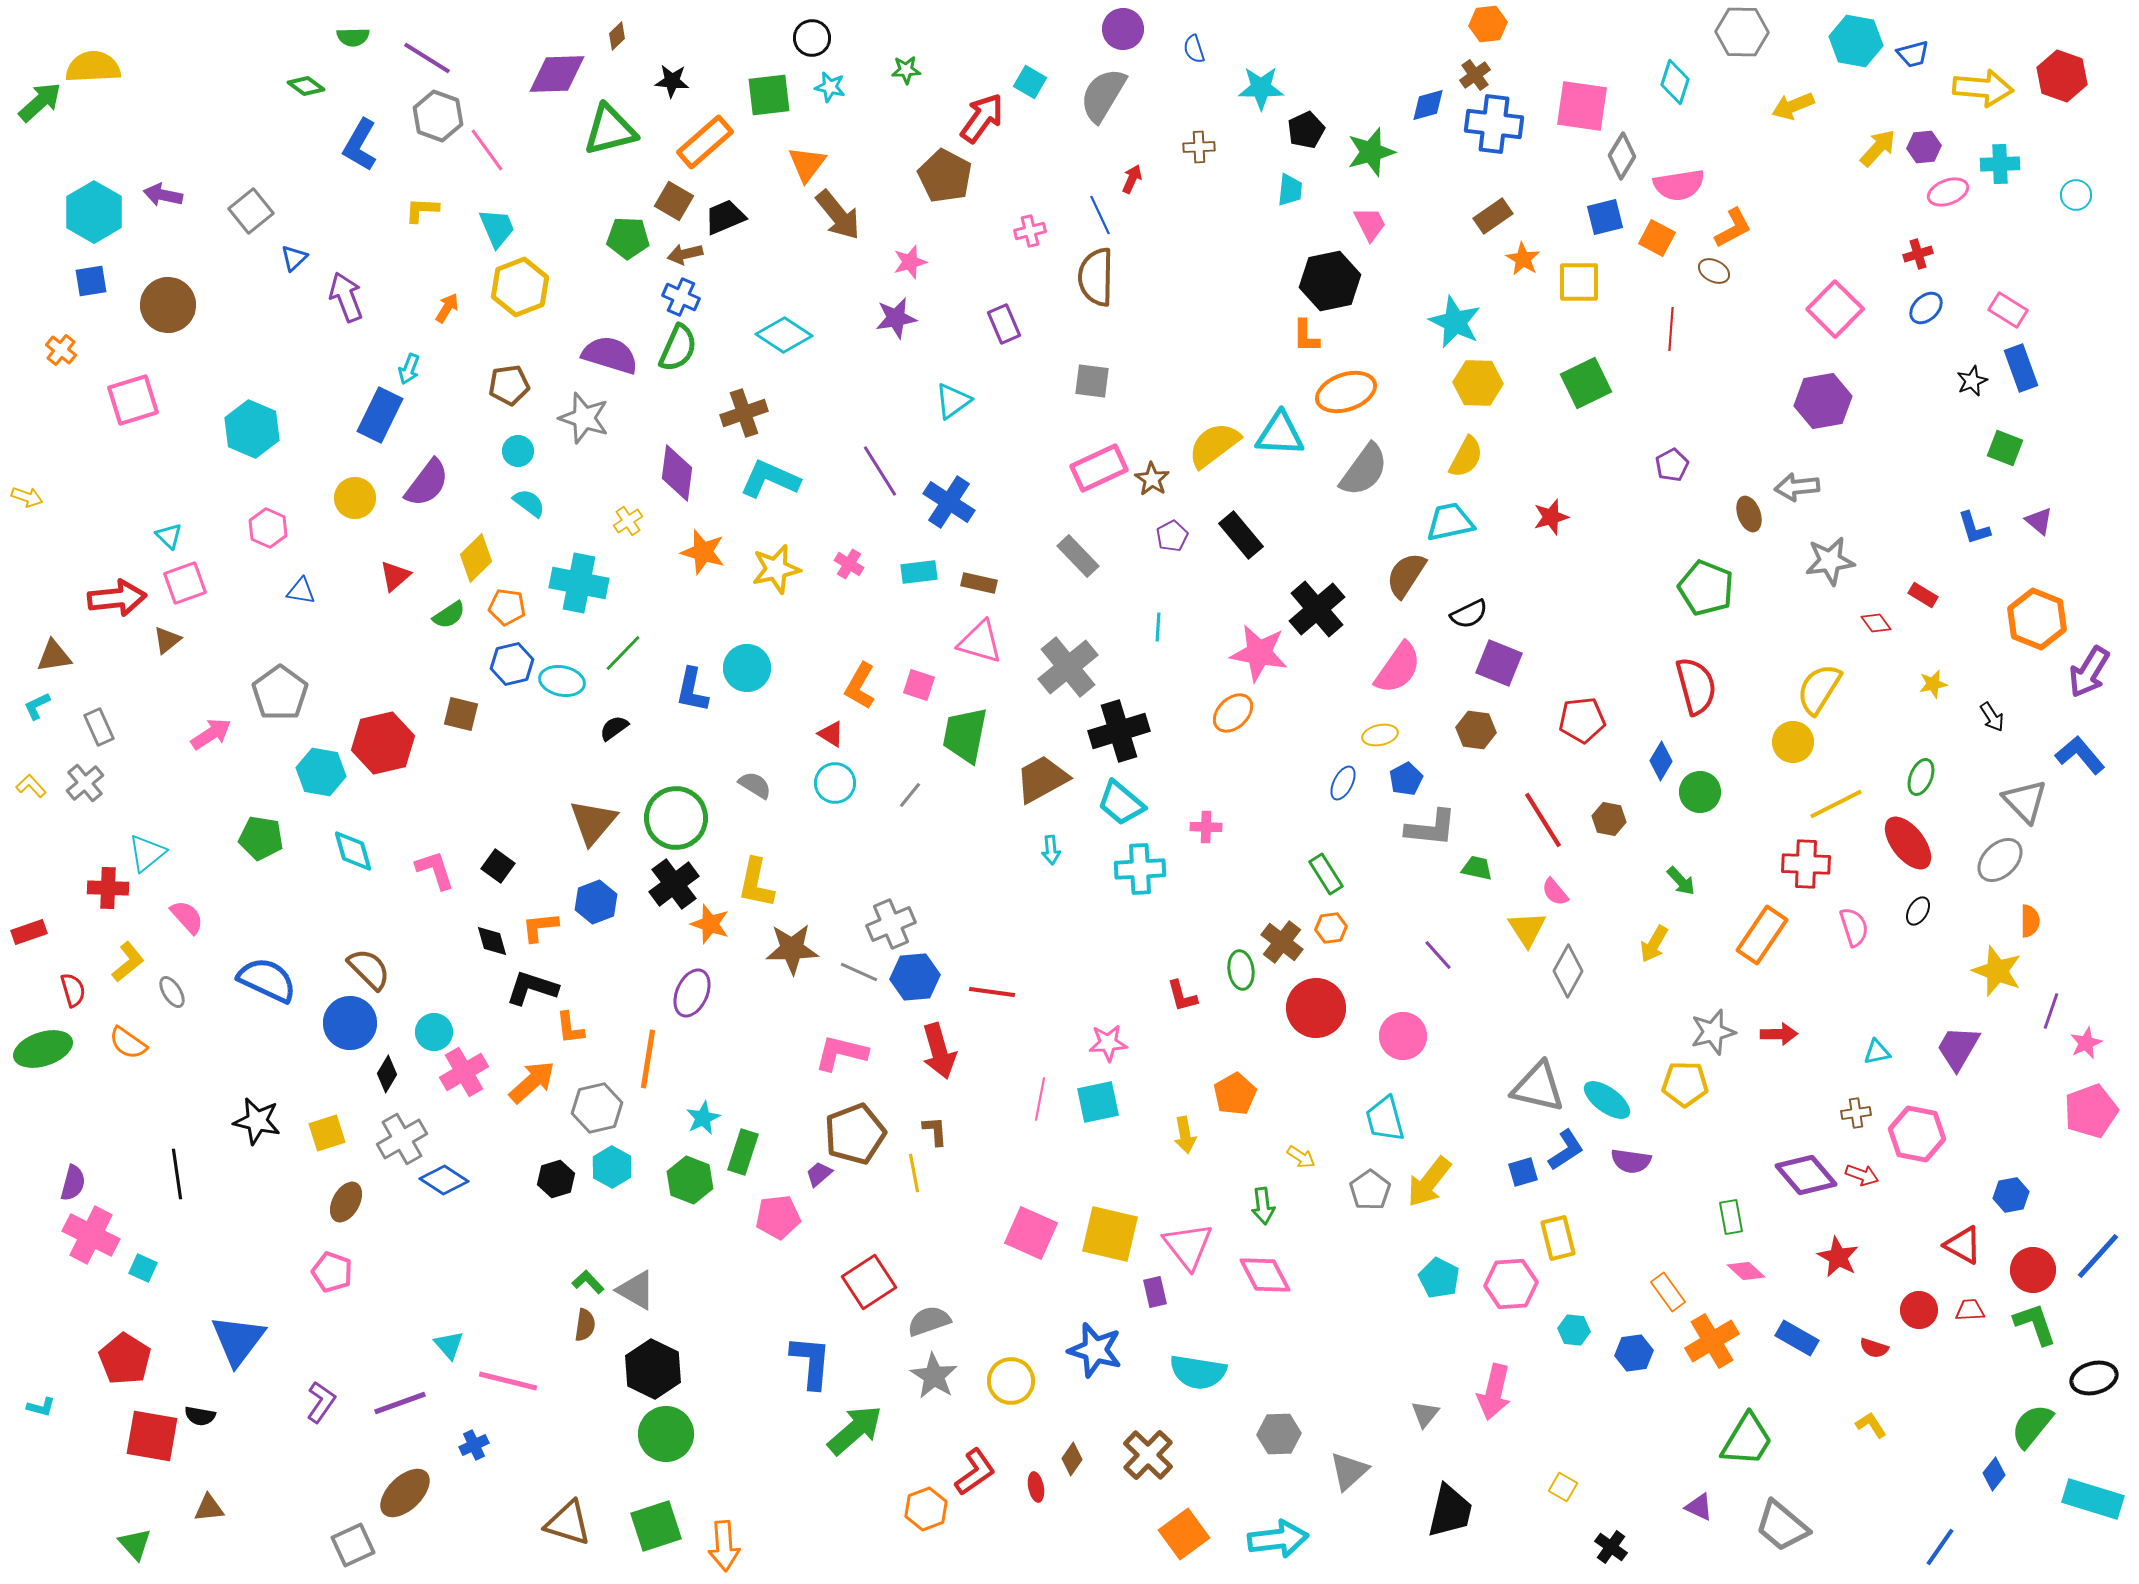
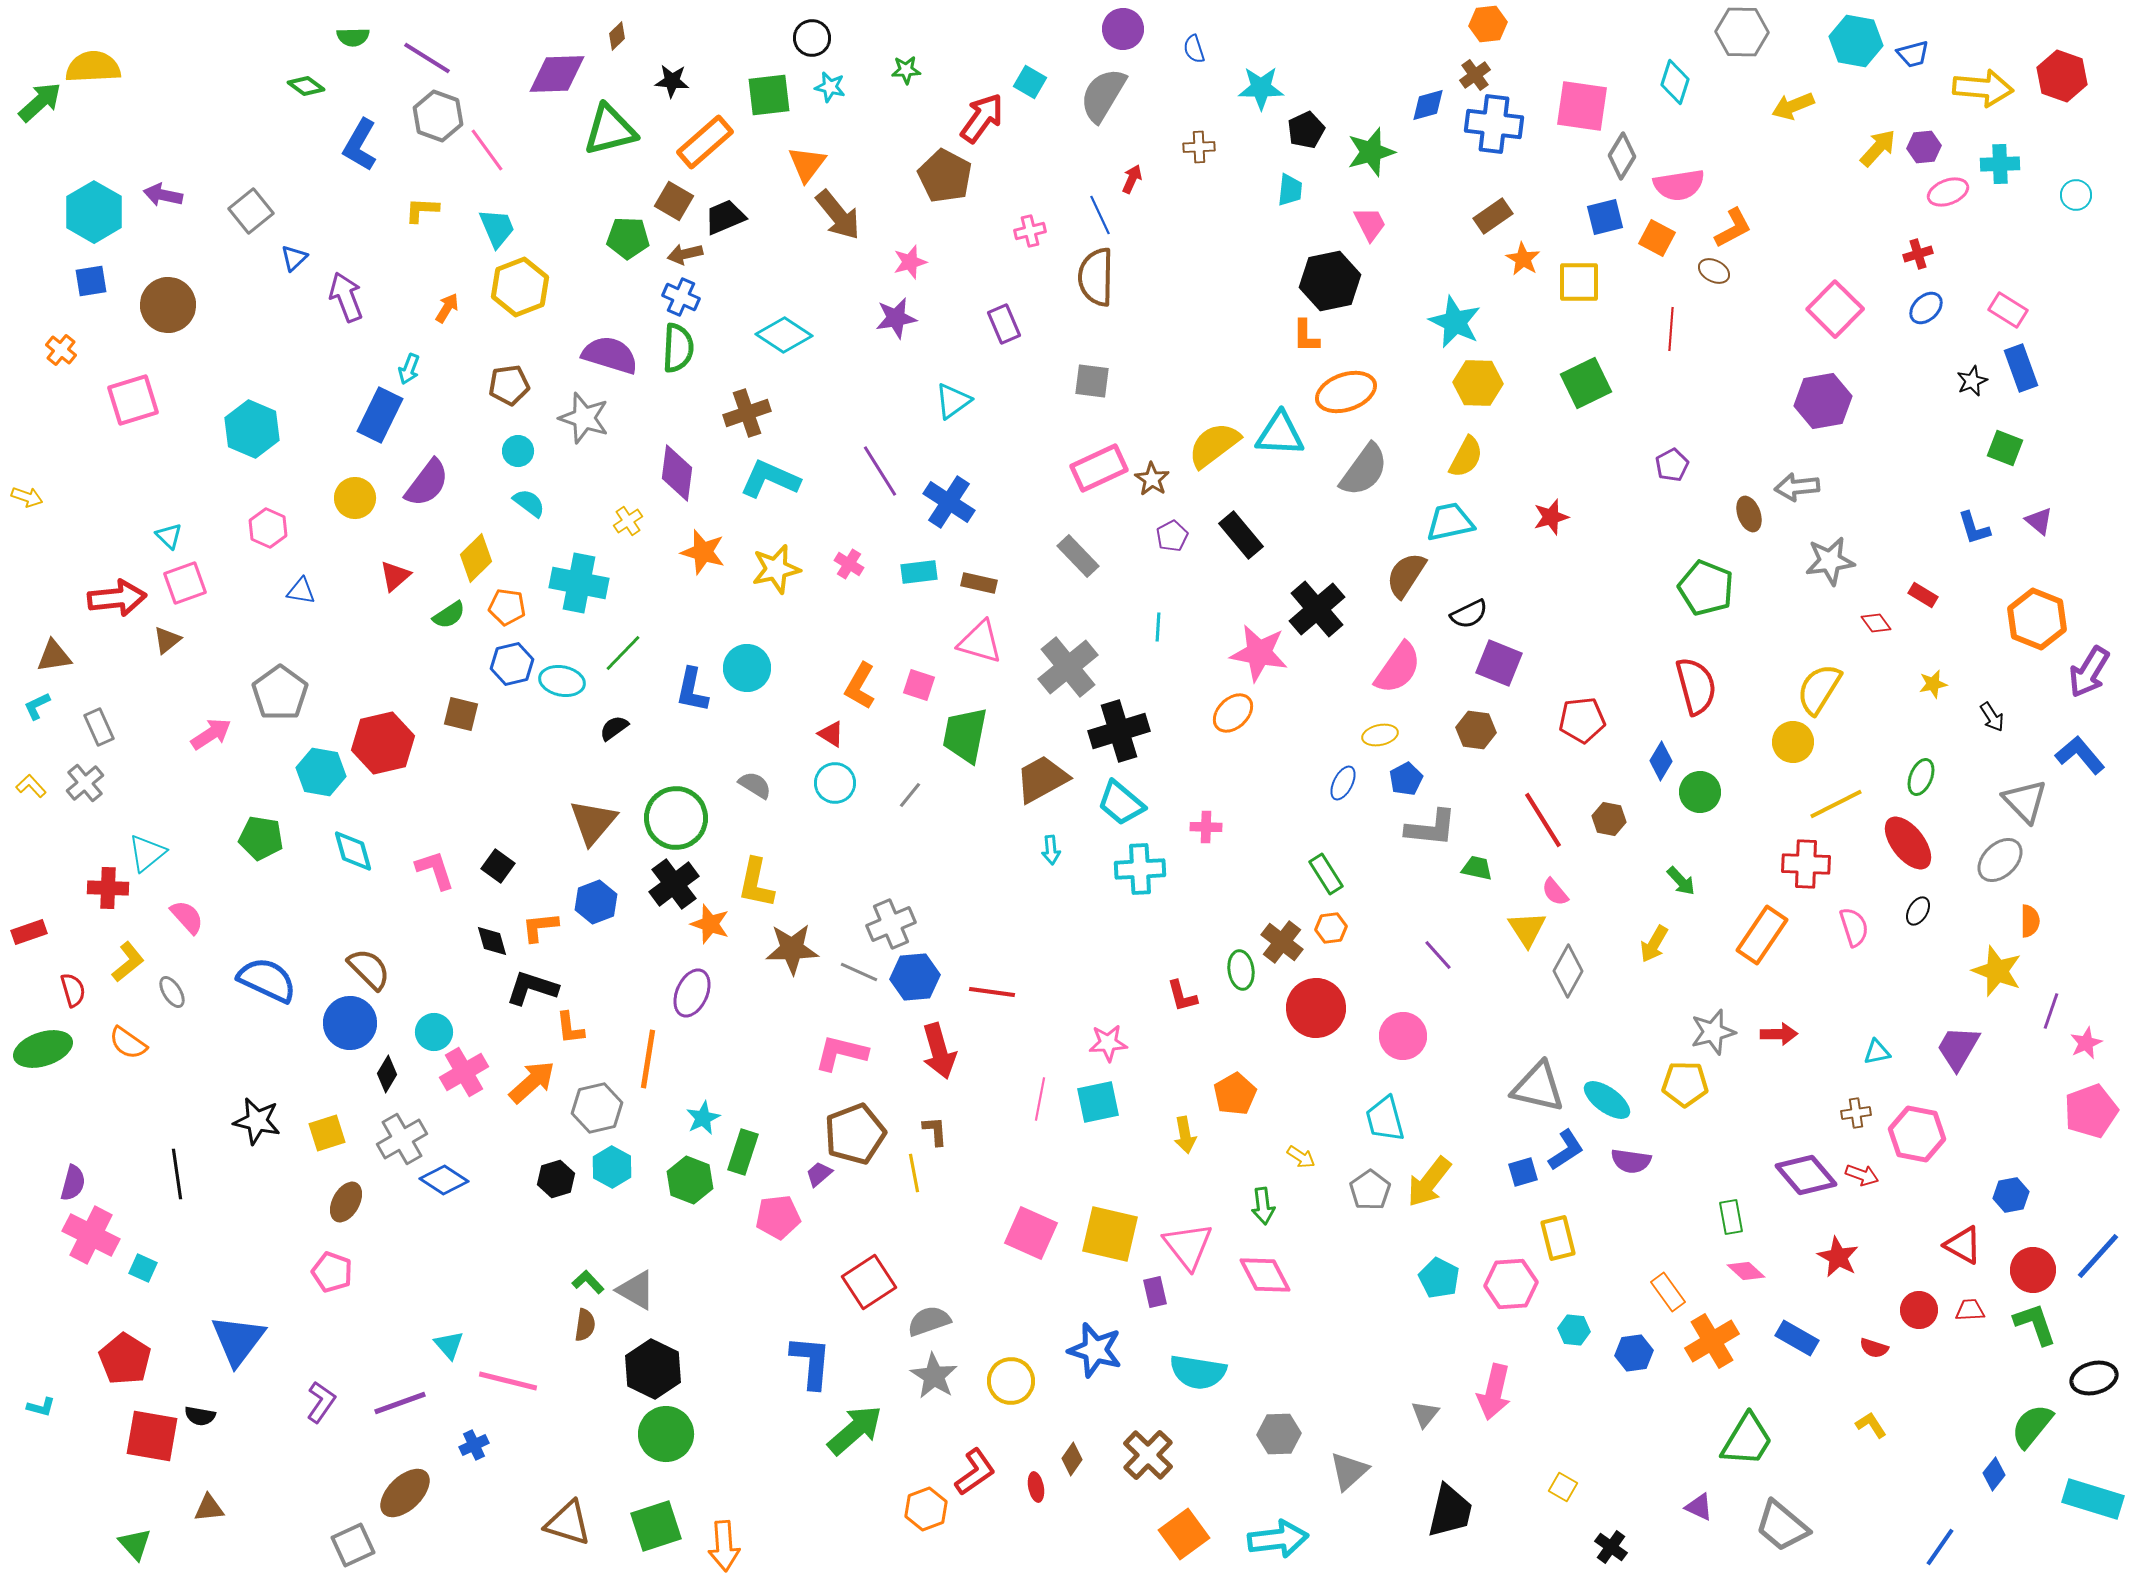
green semicircle at (678, 348): rotated 21 degrees counterclockwise
brown cross at (744, 413): moved 3 px right
